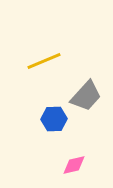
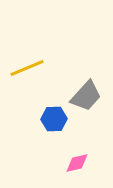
yellow line: moved 17 px left, 7 px down
pink diamond: moved 3 px right, 2 px up
